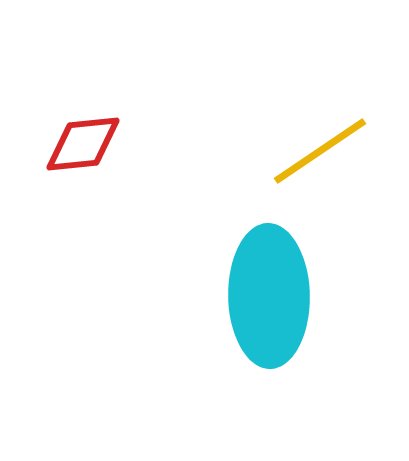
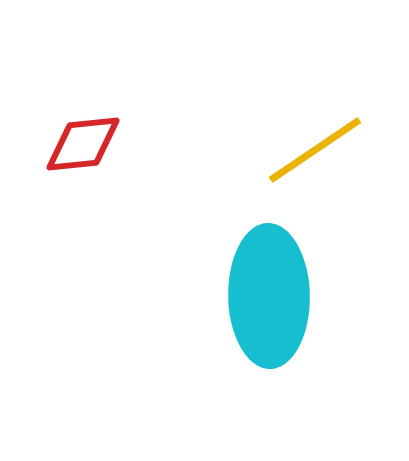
yellow line: moved 5 px left, 1 px up
